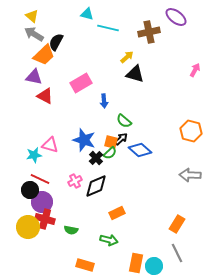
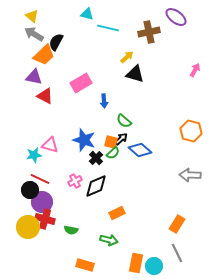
green semicircle at (110, 153): moved 3 px right
